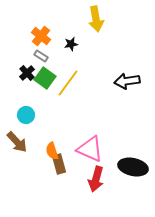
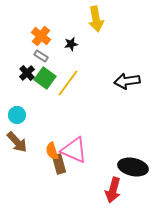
cyan circle: moved 9 px left
pink triangle: moved 16 px left, 1 px down
red arrow: moved 17 px right, 11 px down
